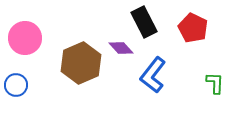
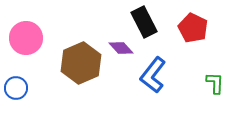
pink circle: moved 1 px right
blue circle: moved 3 px down
